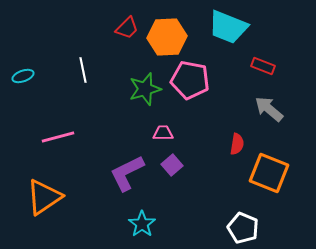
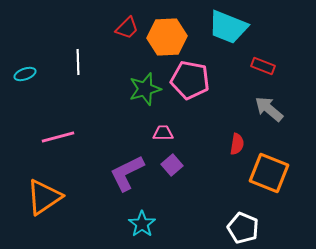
white line: moved 5 px left, 8 px up; rotated 10 degrees clockwise
cyan ellipse: moved 2 px right, 2 px up
